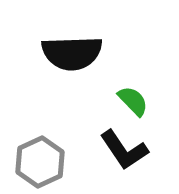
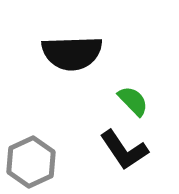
gray hexagon: moved 9 px left
